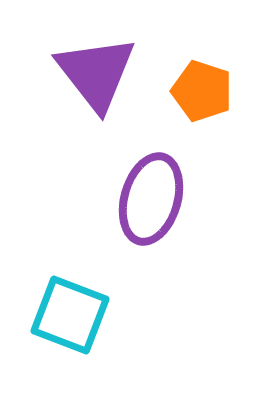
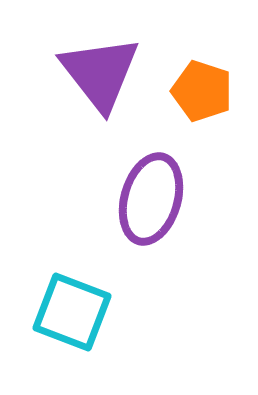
purple triangle: moved 4 px right
cyan square: moved 2 px right, 3 px up
